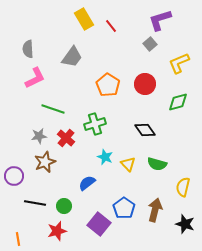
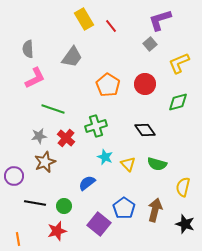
green cross: moved 1 px right, 2 px down
